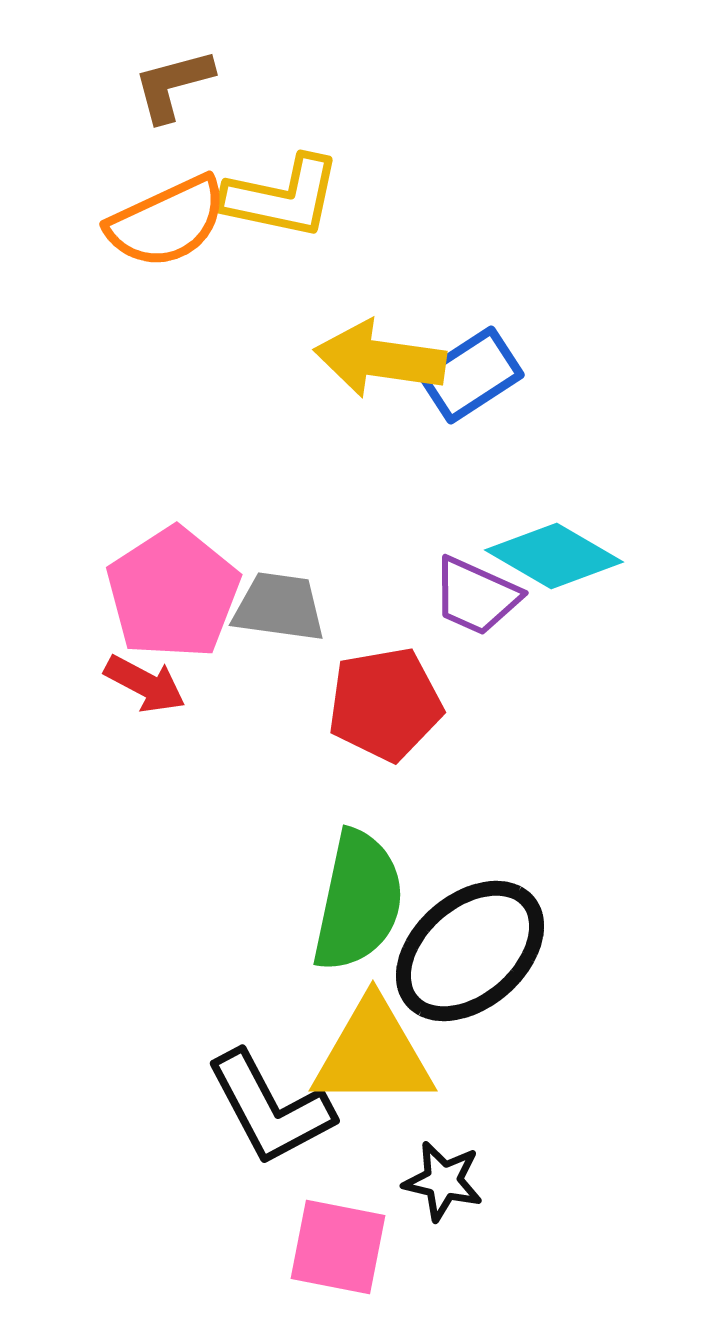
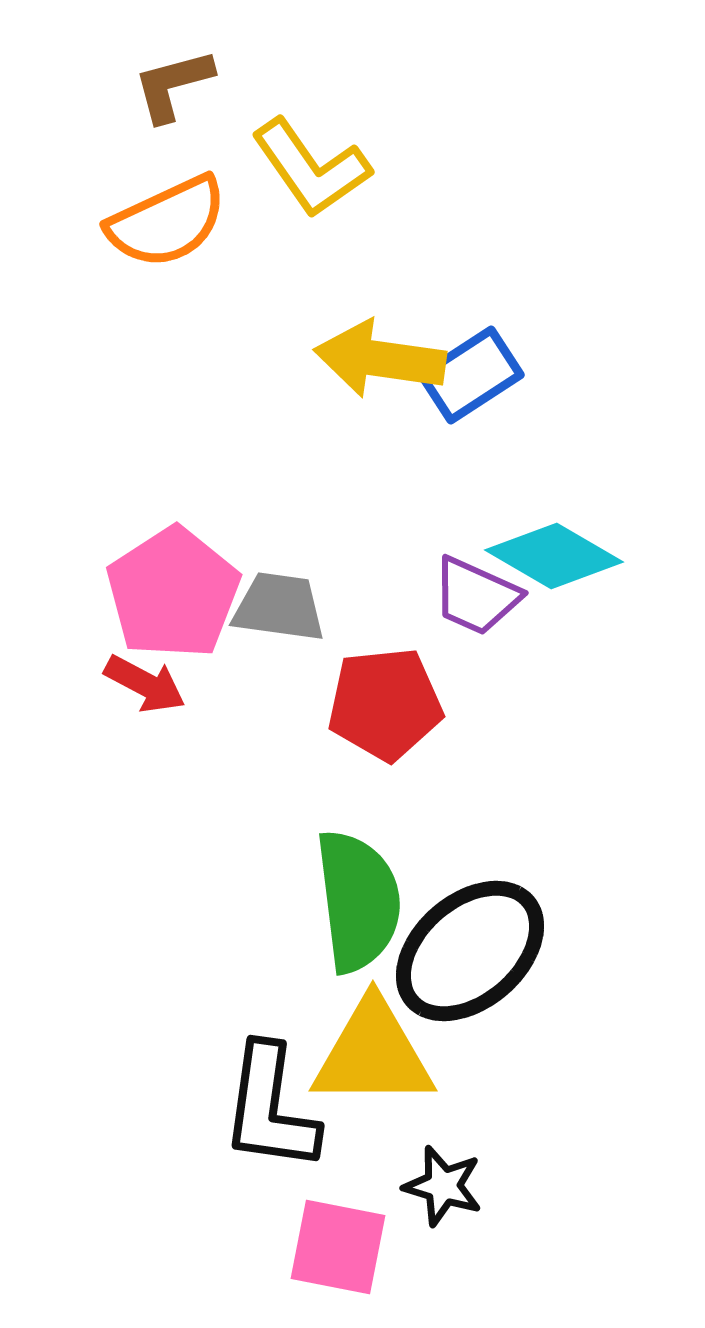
yellow L-shape: moved 29 px right, 29 px up; rotated 43 degrees clockwise
red pentagon: rotated 4 degrees clockwise
green semicircle: rotated 19 degrees counterclockwise
black L-shape: rotated 36 degrees clockwise
black star: moved 5 px down; rotated 4 degrees clockwise
